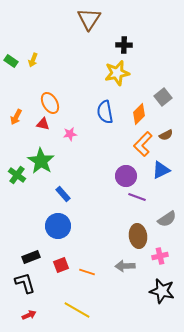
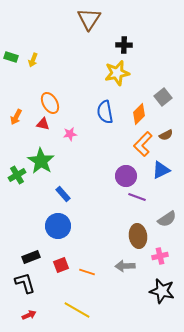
green rectangle: moved 4 px up; rotated 16 degrees counterclockwise
green cross: rotated 24 degrees clockwise
